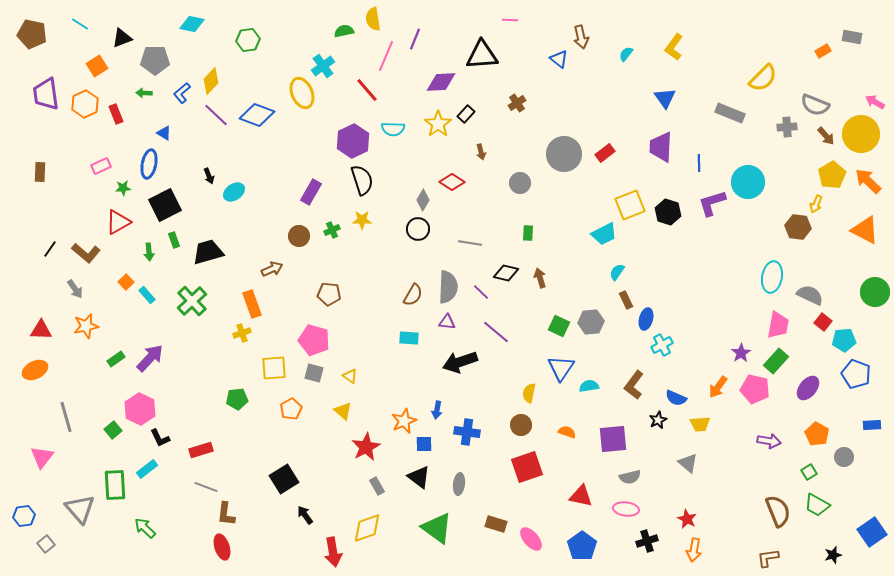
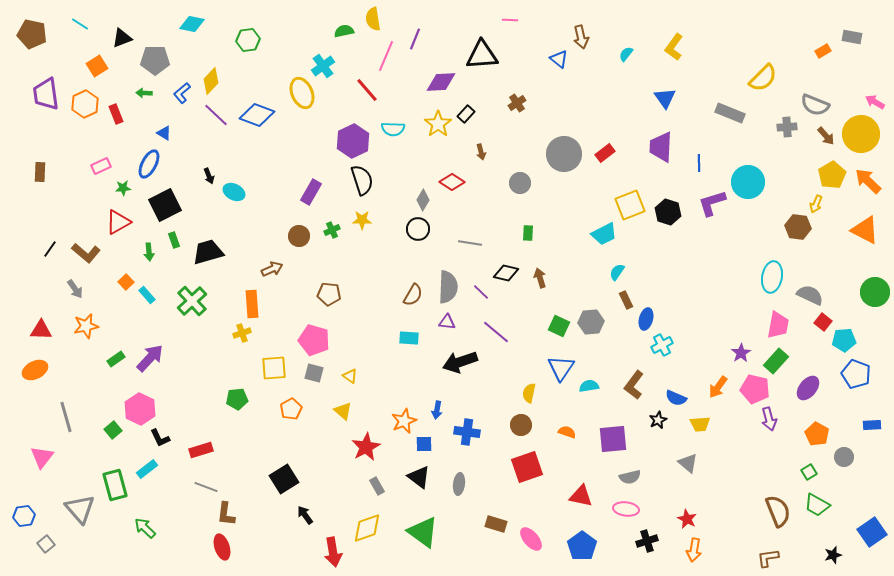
blue ellipse at (149, 164): rotated 16 degrees clockwise
cyan ellipse at (234, 192): rotated 60 degrees clockwise
orange rectangle at (252, 304): rotated 16 degrees clockwise
purple arrow at (769, 441): moved 22 px up; rotated 65 degrees clockwise
green rectangle at (115, 485): rotated 12 degrees counterclockwise
green triangle at (437, 528): moved 14 px left, 4 px down
